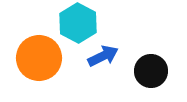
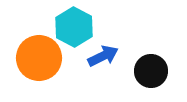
cyan hexagon: moved 4 px left, 4 px down
